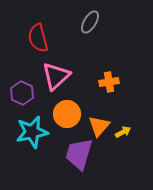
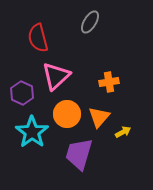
orange triangle: moved 9 px up
cyan star: rotated 24 degrees counterclockwise
